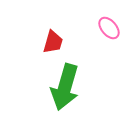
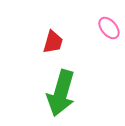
green arrow: moved 4 px left, 6 px down
